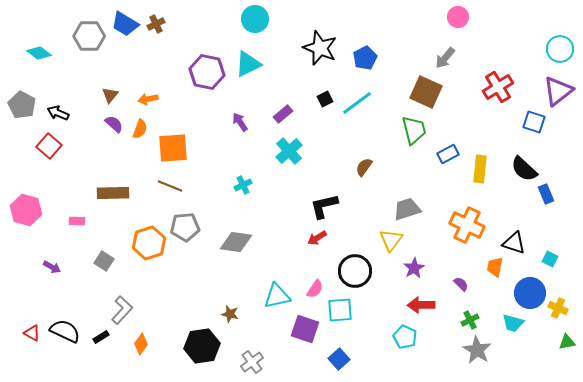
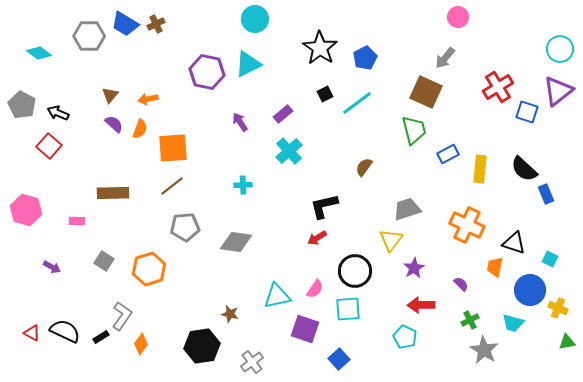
black star at (320, 48): rotated 12 degrees clockwise
black square at (325, 99): moved 5 px up
blue square at (534, 122): moved 7 px left, 10 px up
cyan cross at (243, 185): rotated 24 degrees clockwise
brown line at (170, 186): moved 2 px right; rotated 60 degrees counterclockwise
orange hexagon at (149, 243): moved 26 px down
blue circle at (530, 293): moved 3 px up
gray L-shape at (122, 310): moved 6 px down; rotated 8 degrees counterclockwise
cyan square at (340, 310): moved 8 px right, 1 px up
gray star at (477, 350): moved 7 px right
